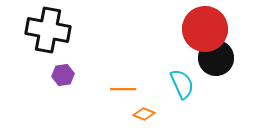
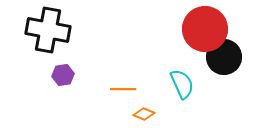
black circle: moved 8 px right, 1 px up
